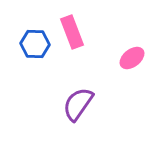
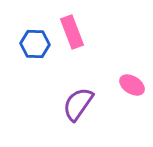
pink ellipse: moved 27 px down; rotated 70 degrees clockwise
